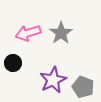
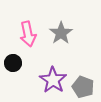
pink arrow: moved 1 px down; rotated 85 degrees counterclockwise
purple star: rotated 12 degrees counterclockwise
